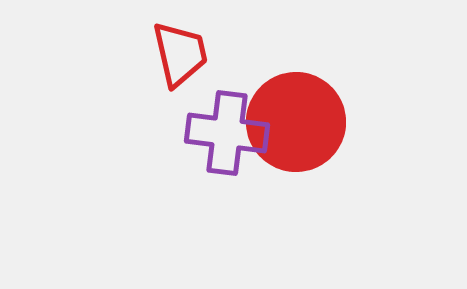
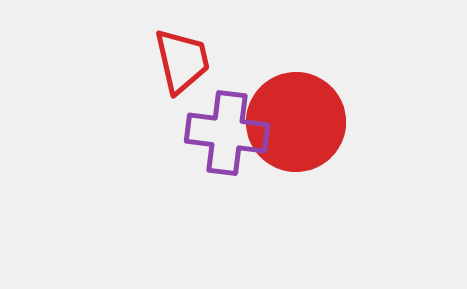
red trapezoid: moved 2 px right, 7 px down
